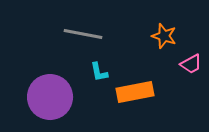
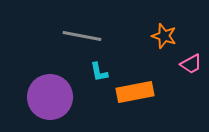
gray line: moved 1 px left, 2 px down
